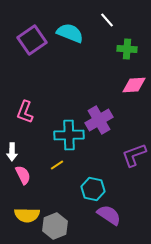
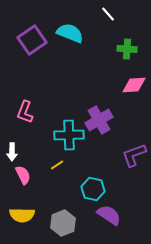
white line: moved 1 px right, 6 px up
yellow semicircle: moved 5 px left
gray hexagon: moved 8 px right, 3 px up
